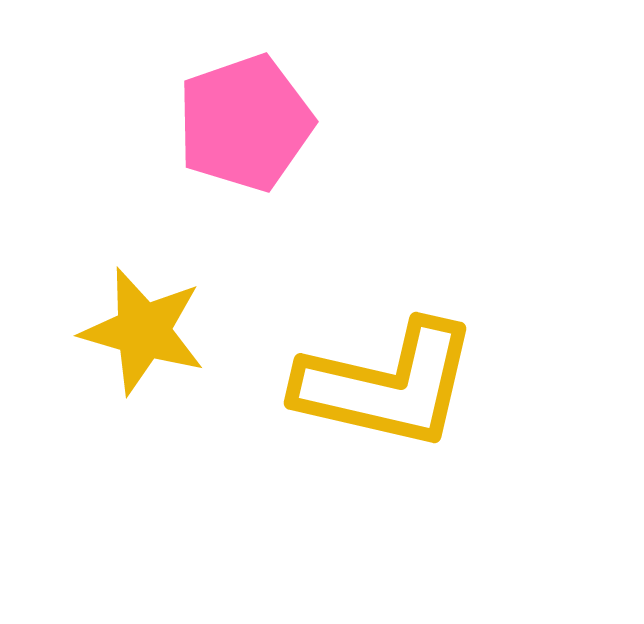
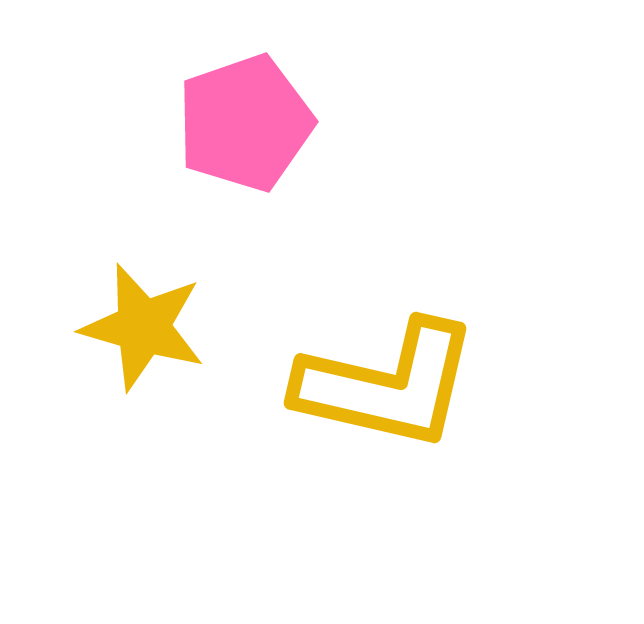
yellow star: moved 4 px up
